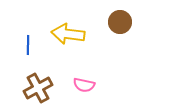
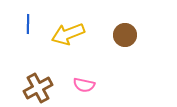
brown circle: moved 5 px right, 13 px down
yellow arrow: rotated 28 degrees counterclockwise
blue line: moved 21 px up
